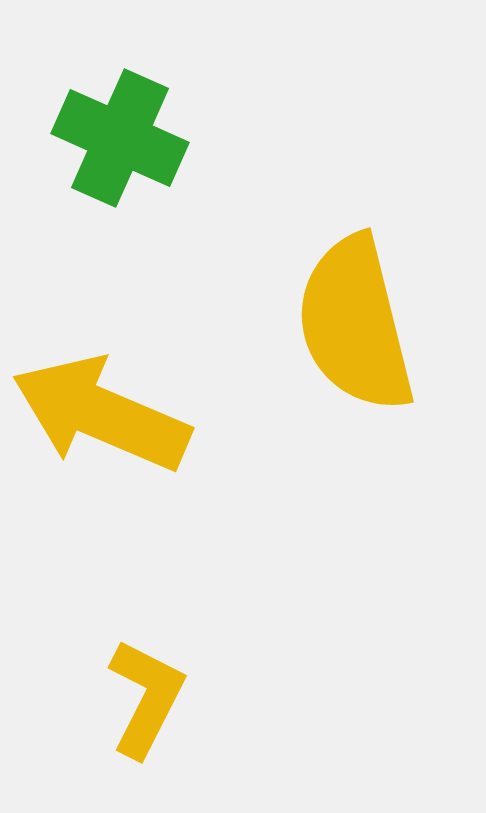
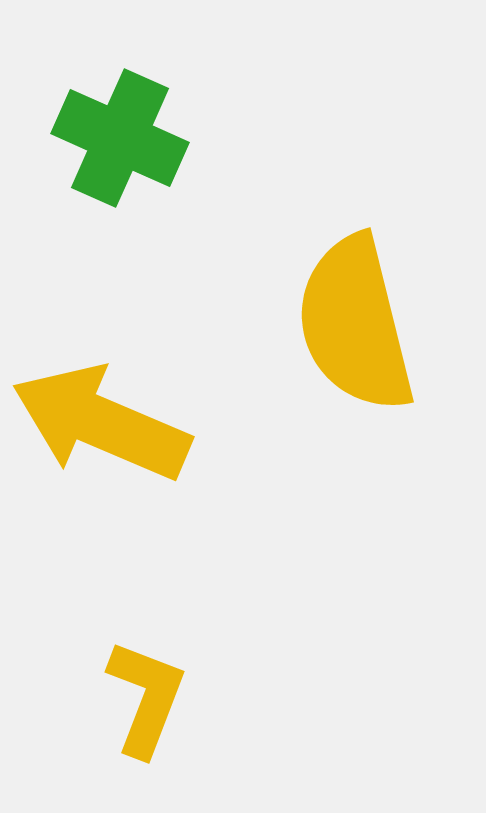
yellow arrow: moved 9 px down
yellow L-shape: rotated 6 degrees counterclockwise
